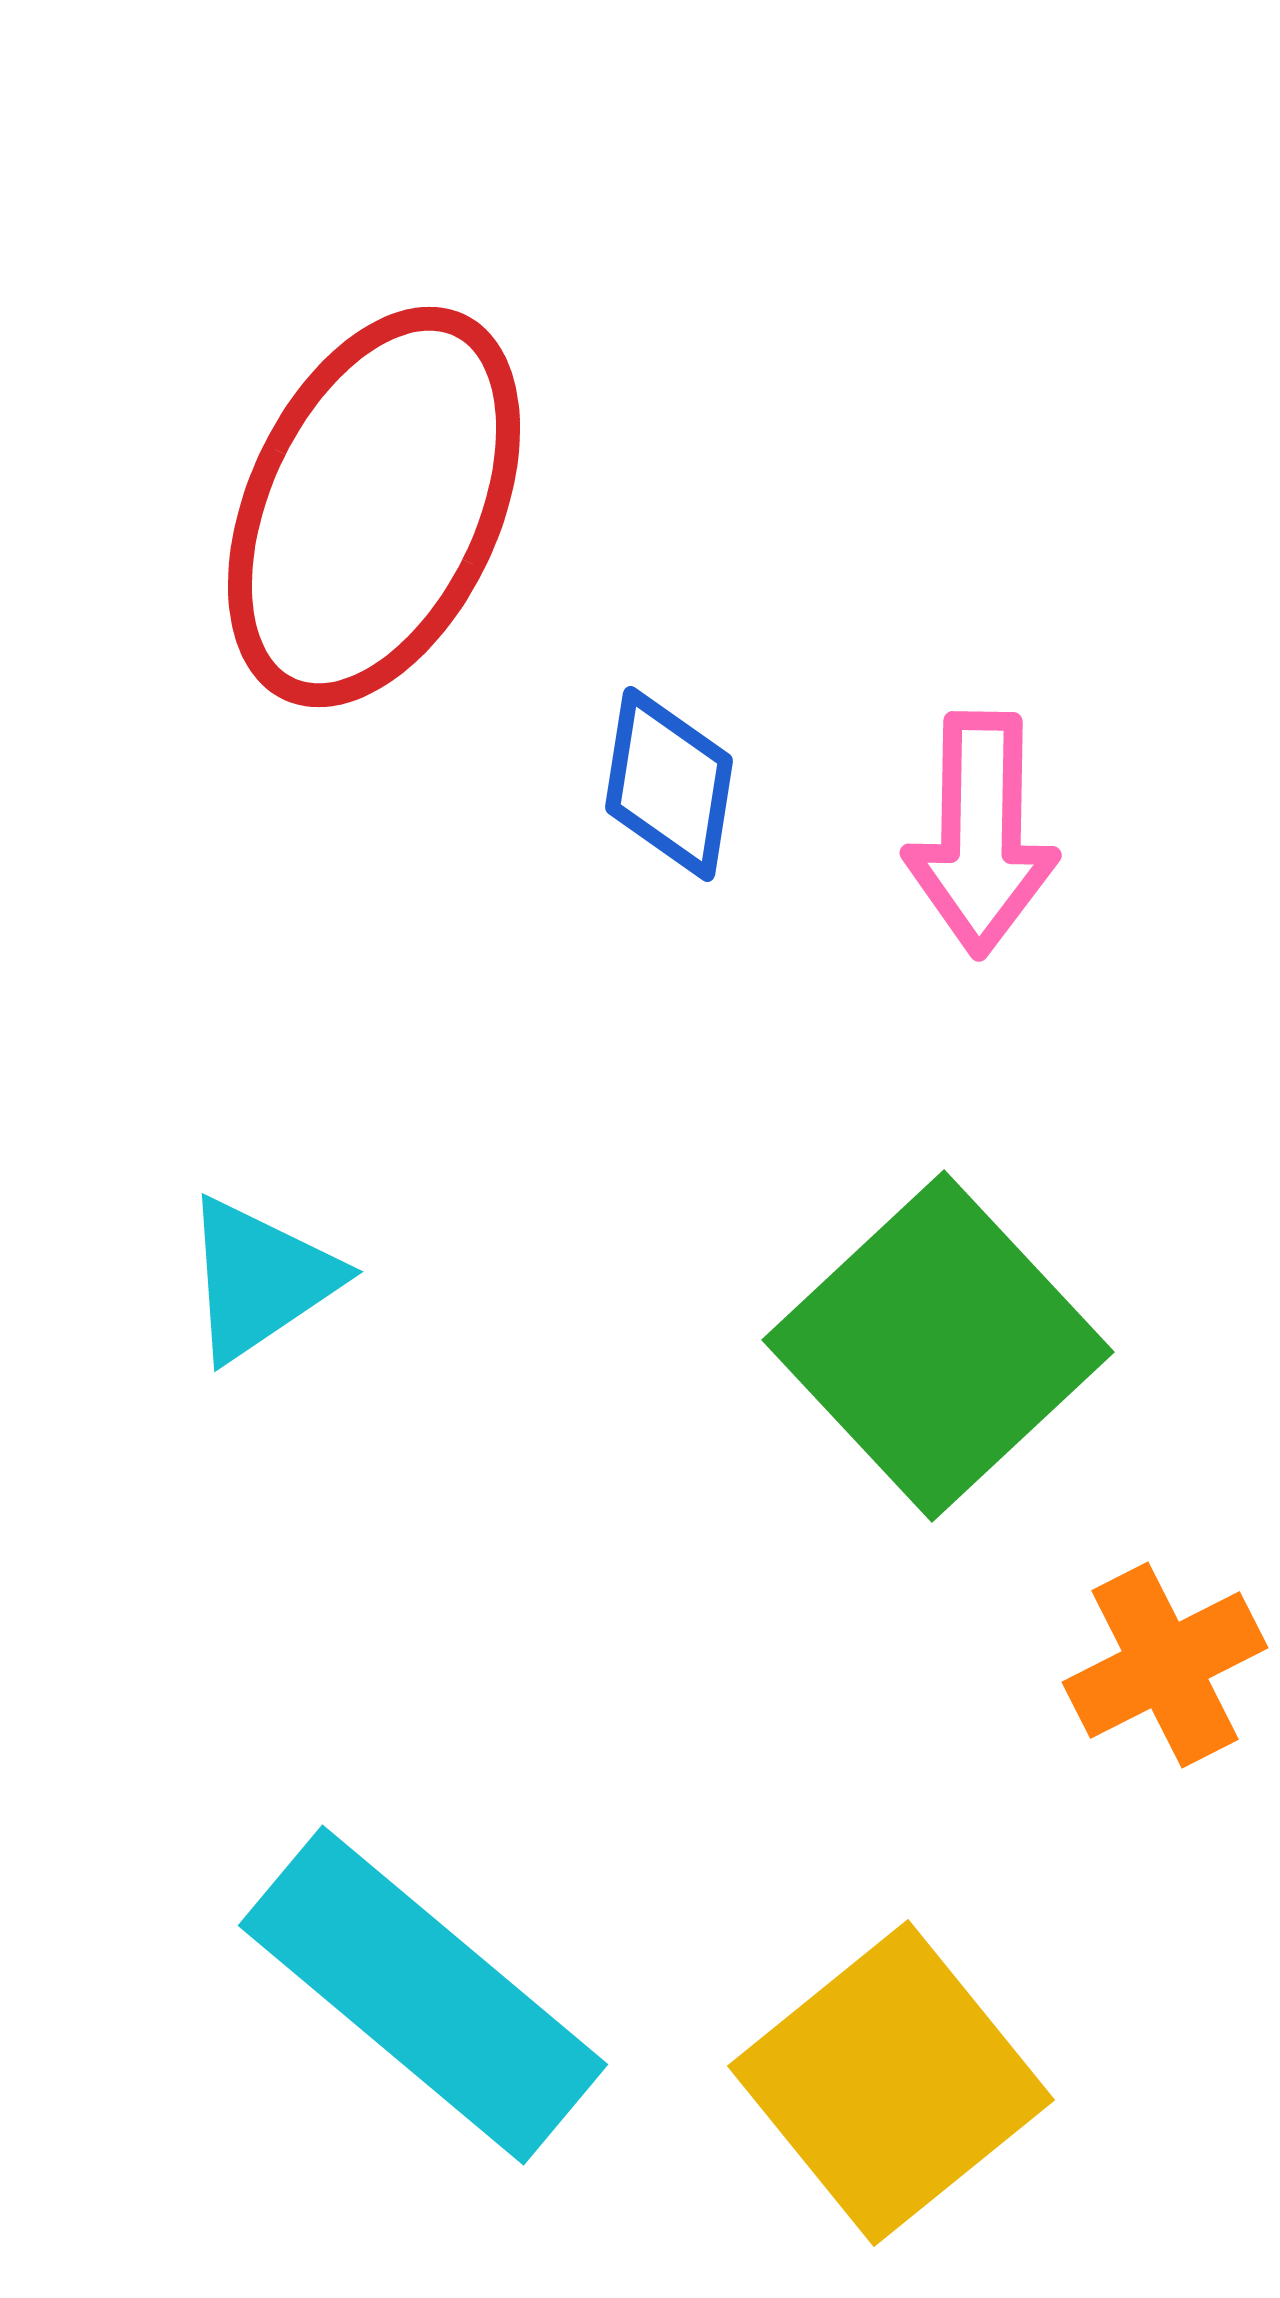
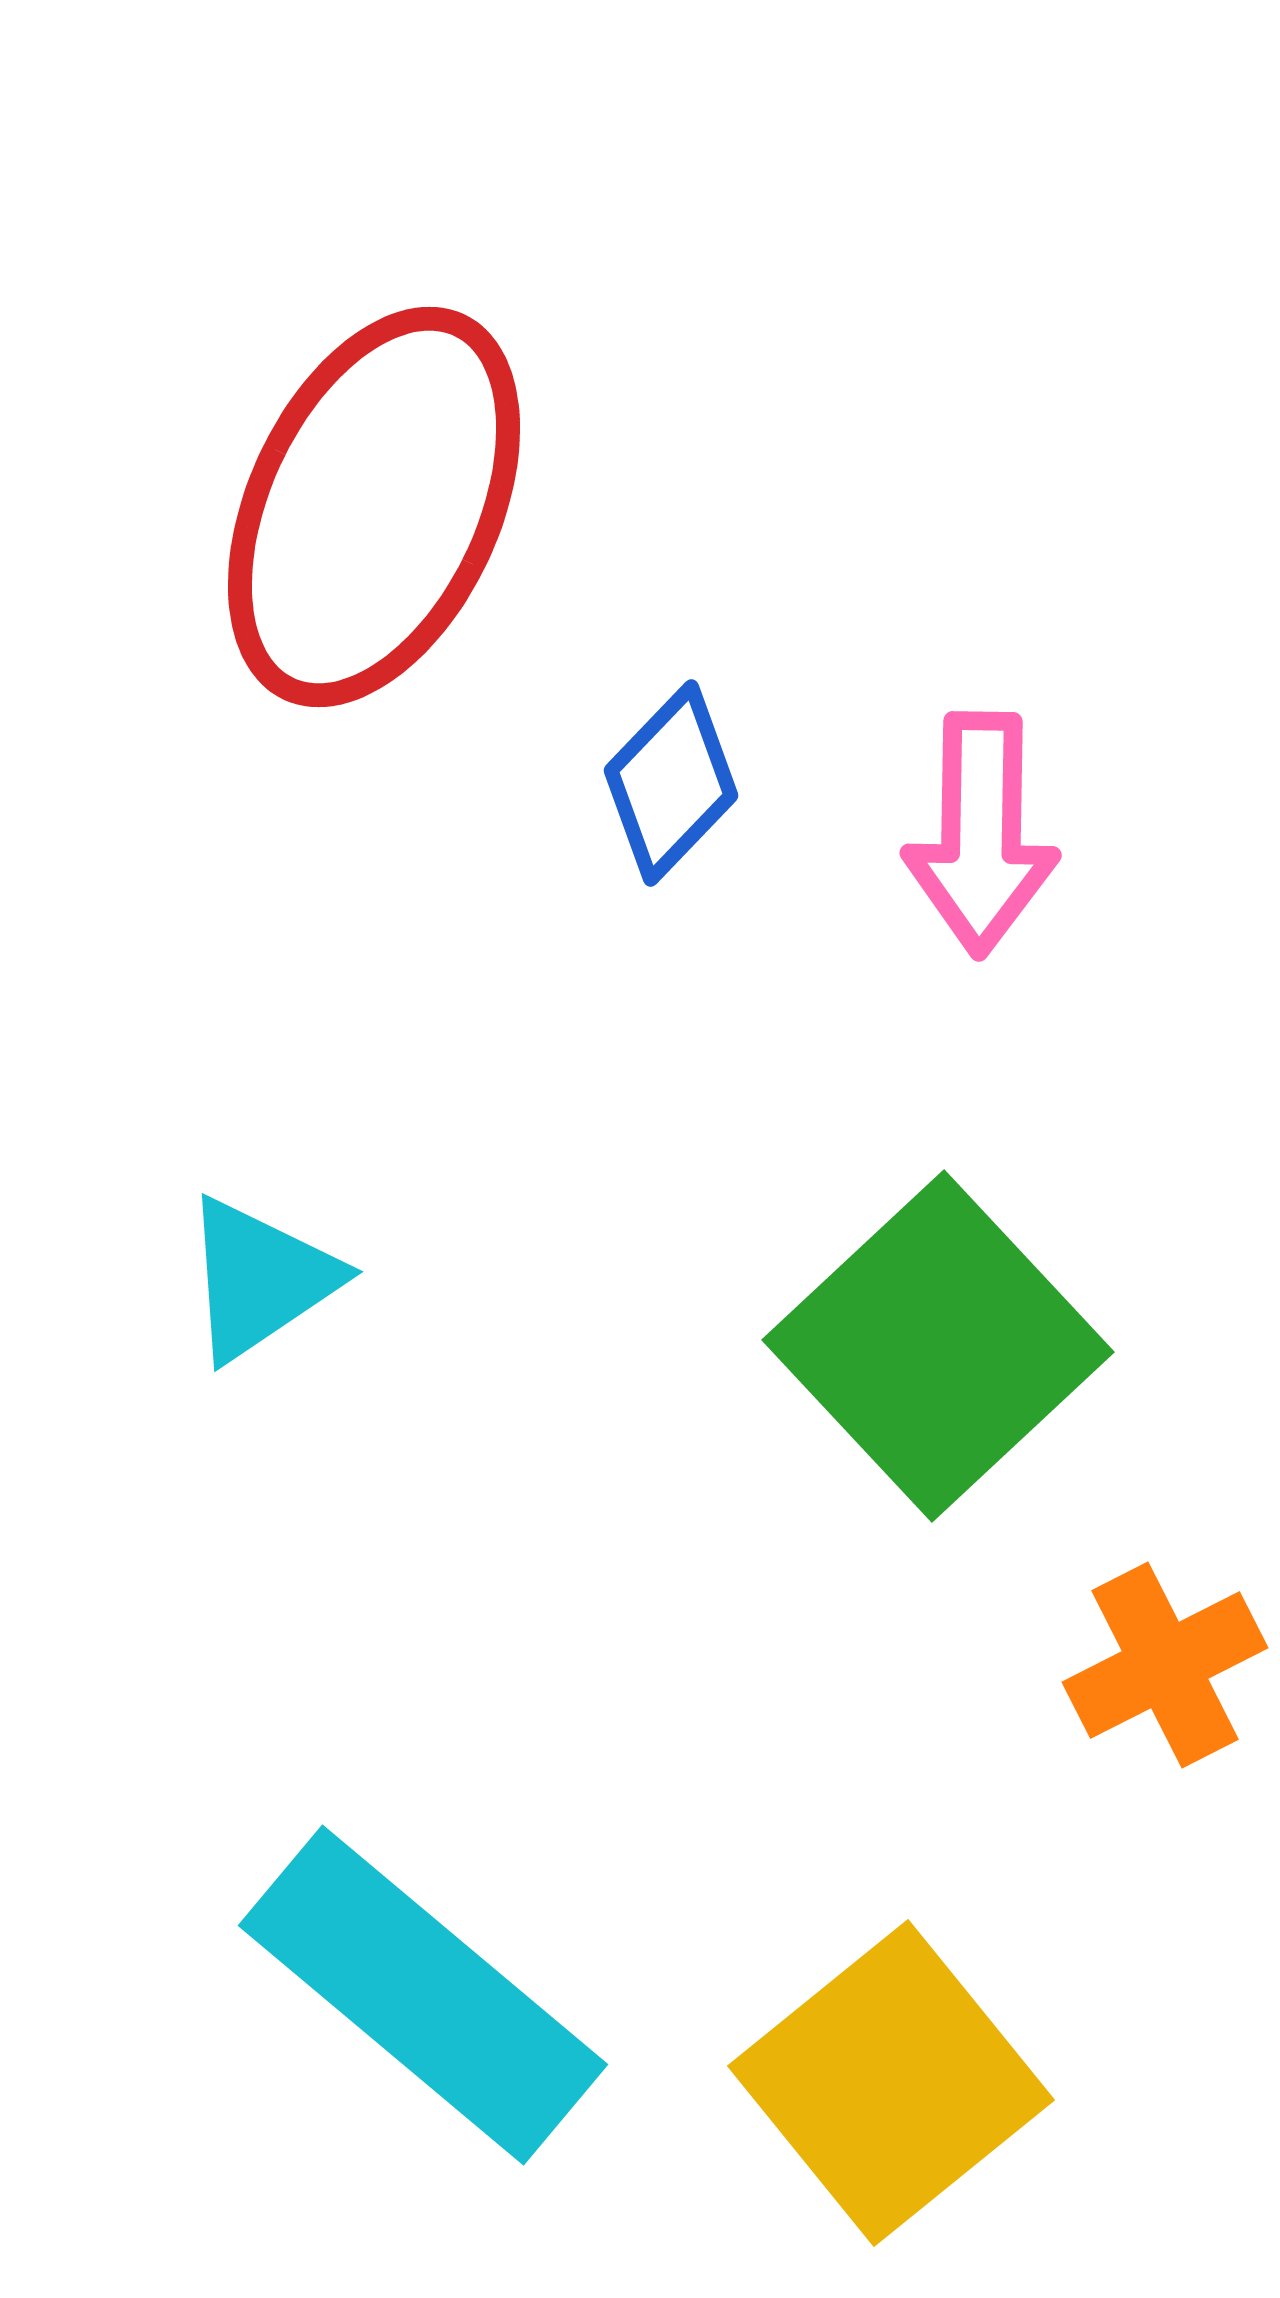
blue diamond: moved 2 px right, 1 px up; rotated 35 degrees clockwise
